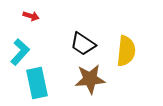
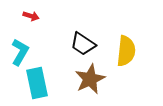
cyan L-shape: rotated 12 degrees counterclockwise
brown star: rotated 20 degrees counterclockwise
